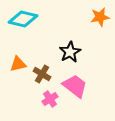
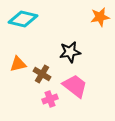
black star: rotated 20 degrees clockwise
pink cross: rotated 14 degrees clockwise
